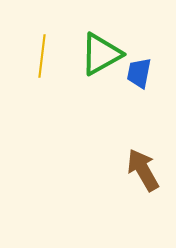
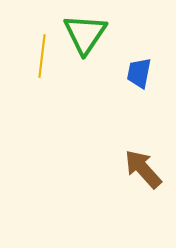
green triangle: moved 16 px left, 20 px up; rotated 27 degrees counterclockwise
brown arrow: moved 1 px up; rotated 12 degrees counterclockwise
